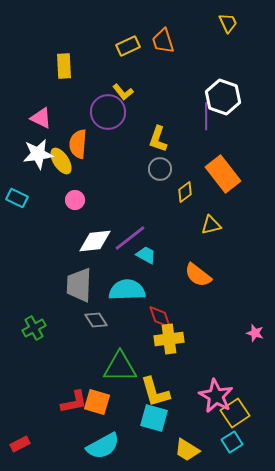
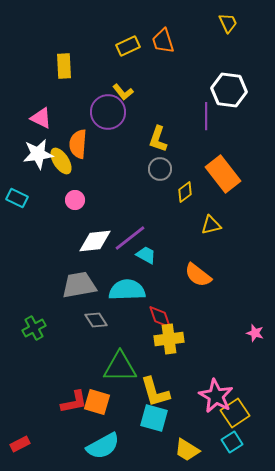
white hexagon at (223, 97): moved 6 px right, 7 px up; rotated 12 degrees counterclockwise
gray trapezoid at (79, 285): rotated 78 degrees clockwise
